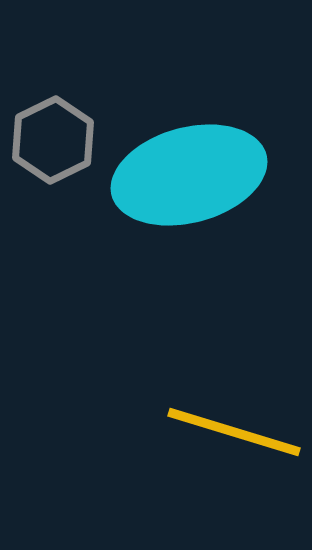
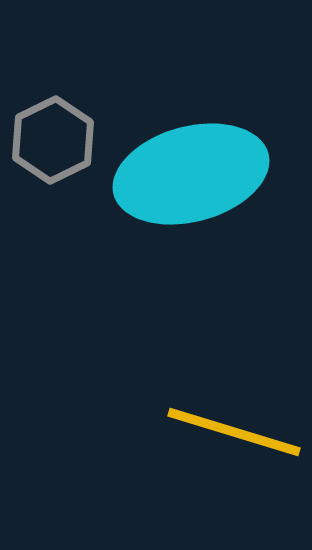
cyan ellipse: moved 2 px right, 1 px up
